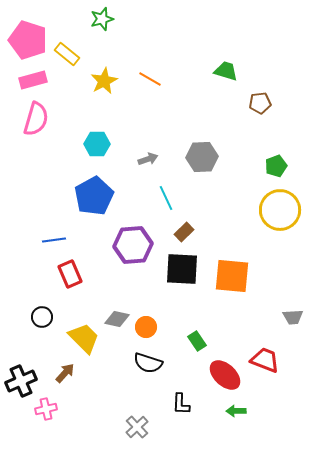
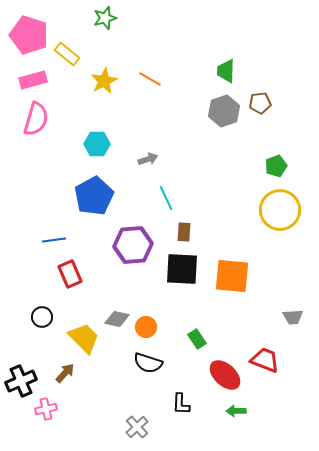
green star: moved 3 px right, 1 px up
pink pentagon: moved 1 px right, 5 px up
green trapezoid: rotated 105 degrees counterclockwise
gray hexagon: moved 22 px right, 46 px up; rotated 16 degrees counterclockwise
brown rectangle: rotated 42 degrees counterclockwise
green rectangle: moved 2 px up
